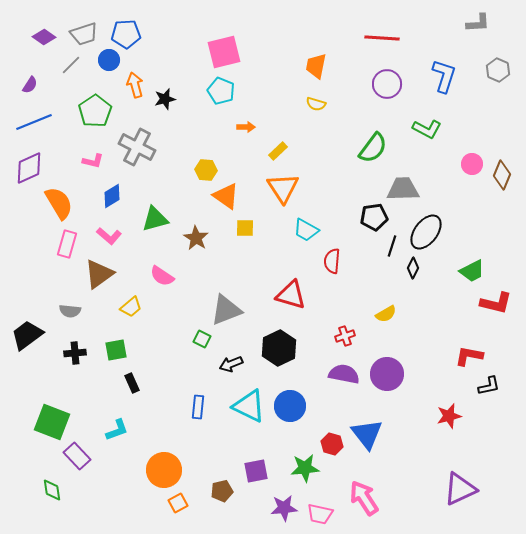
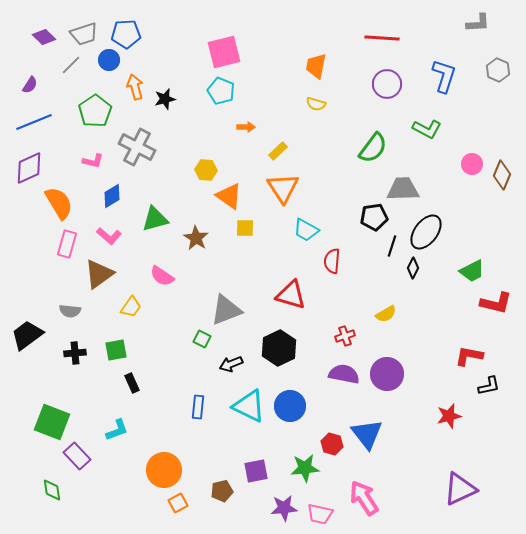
purple diamond at (44, 37): rotated 10 degrees clockwise
orange arrow at (135, 85): moved 2 px down
orange triangle at (226, 196): moved 3 px right
yellow trapezoid at (131, 307): rotated 15 degrees counterclockwise
